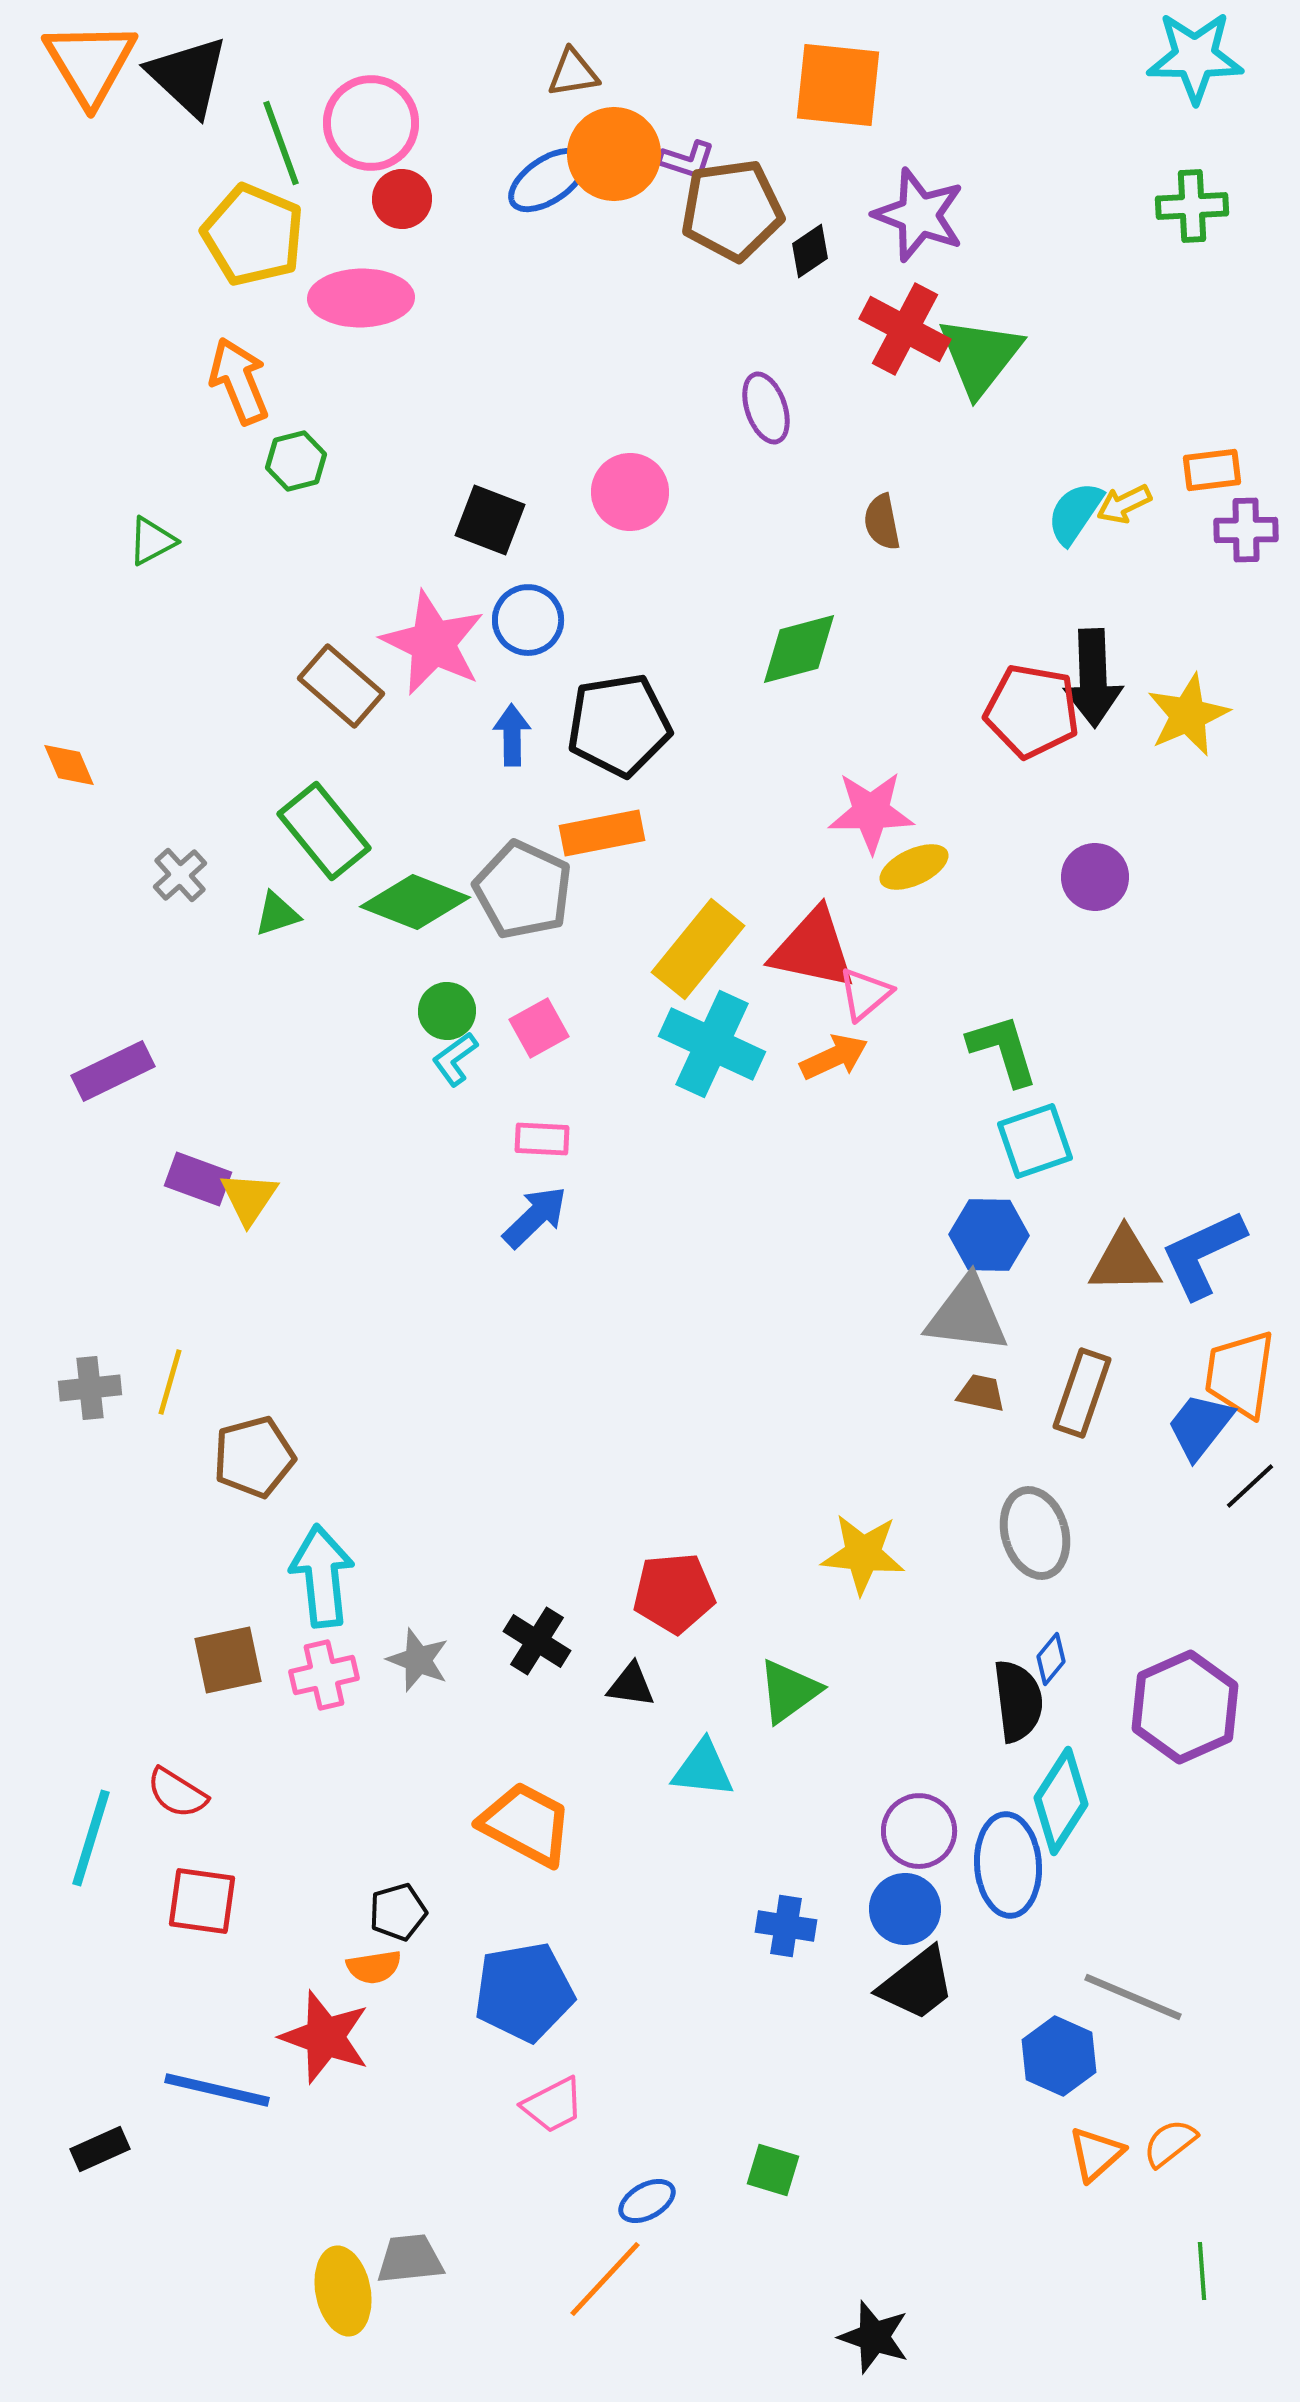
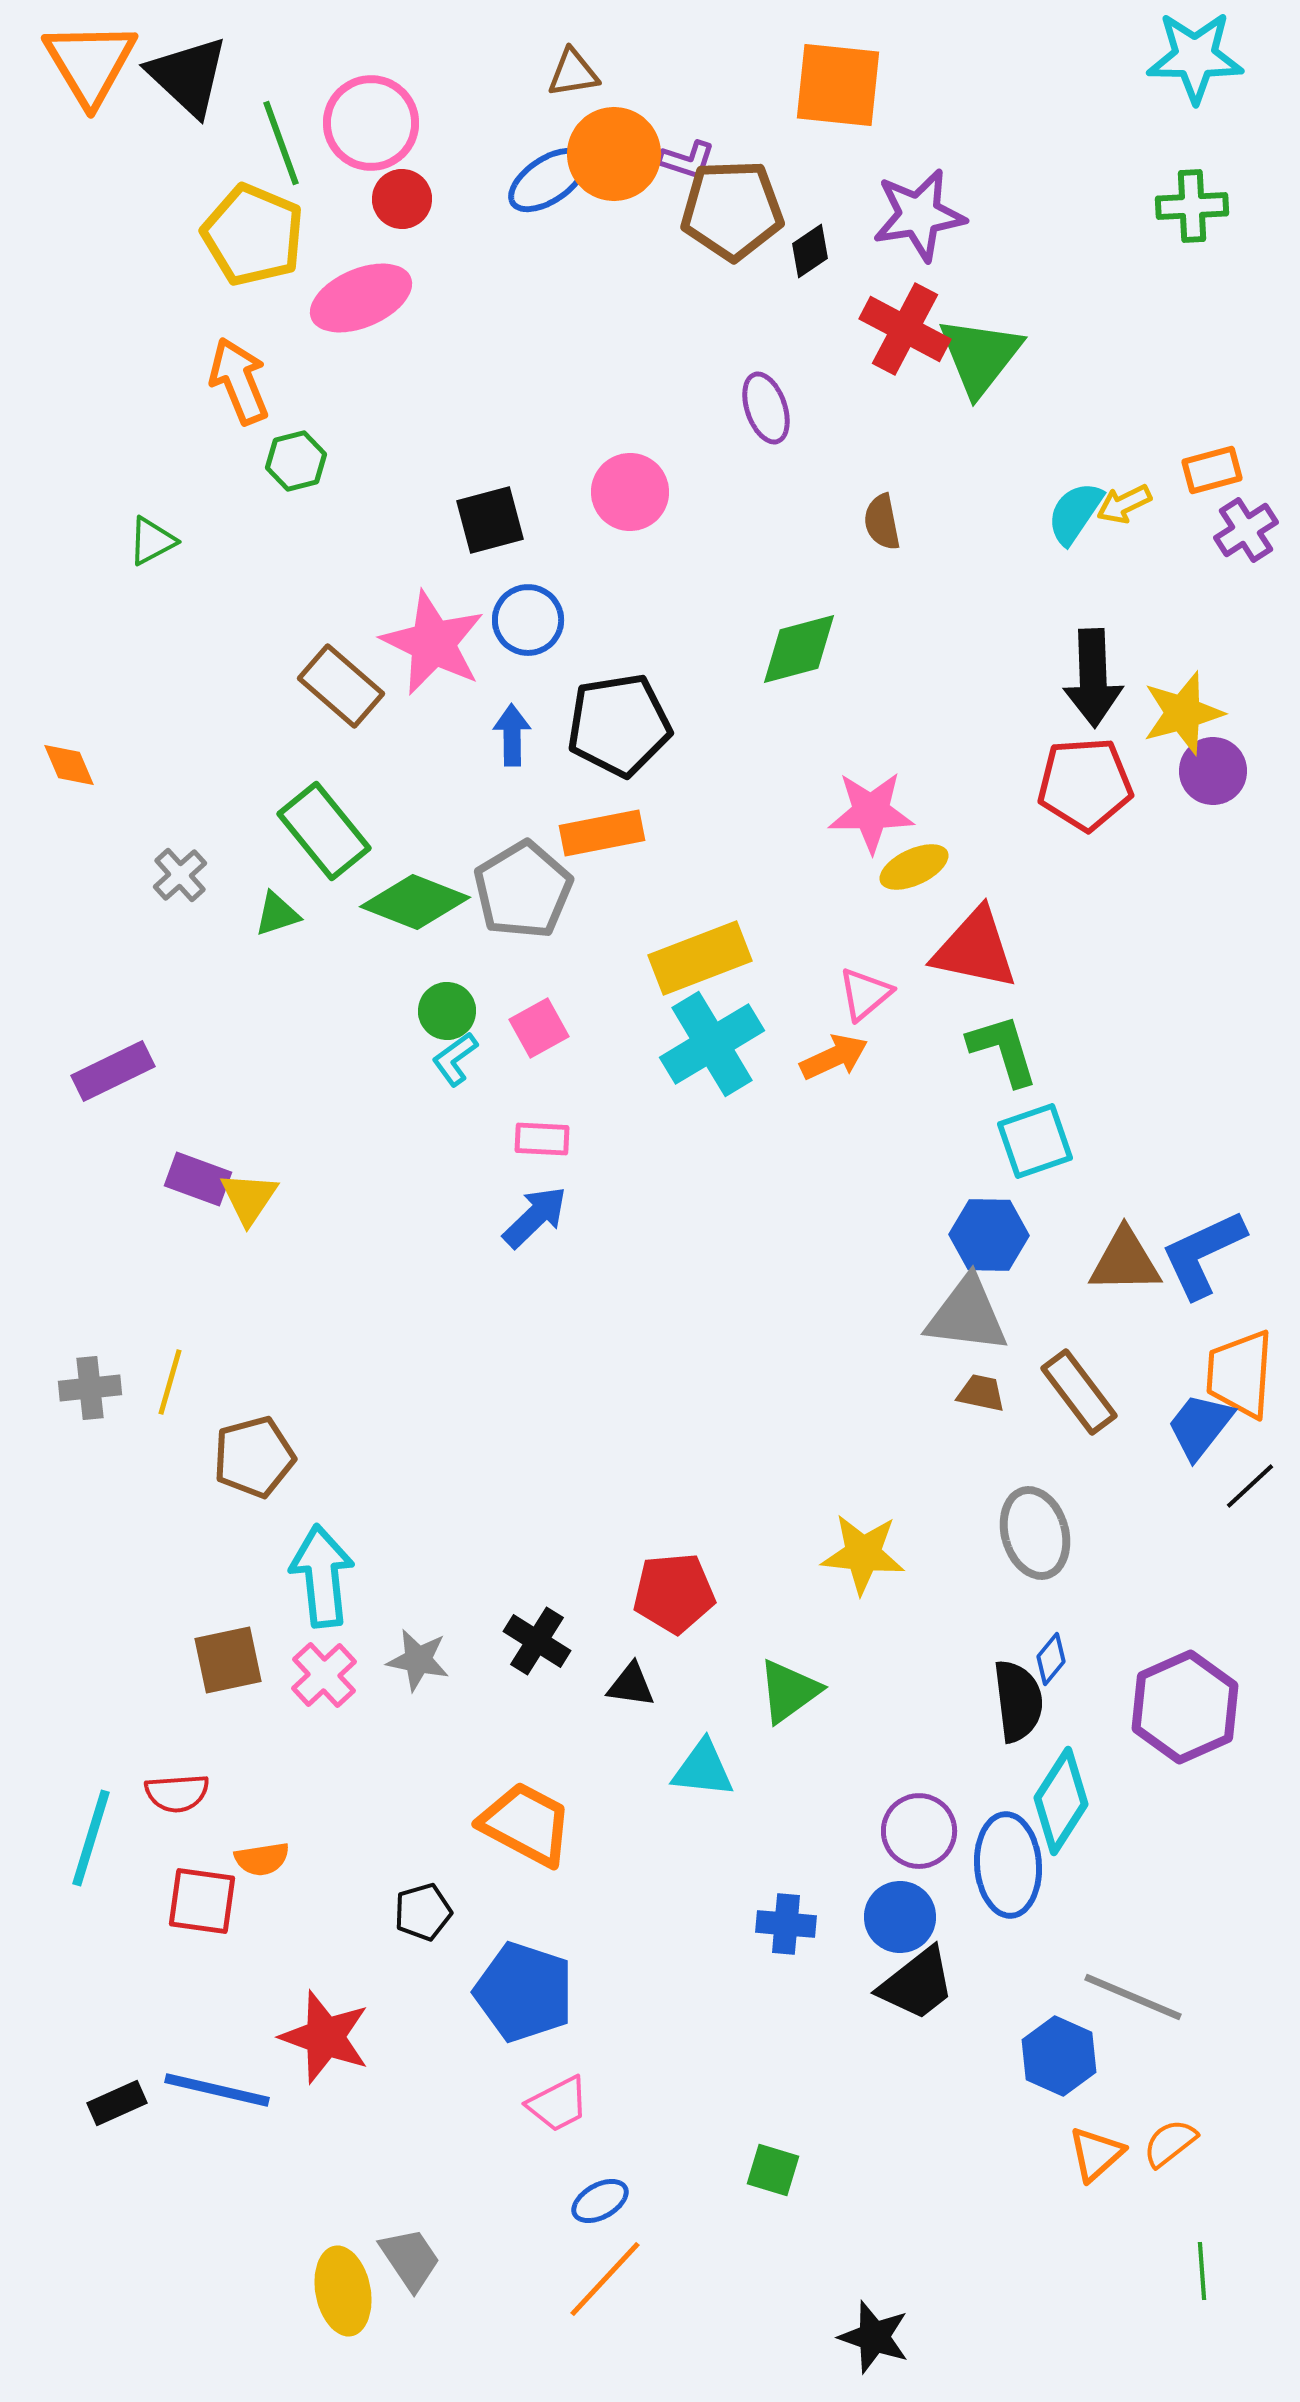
brown pentagon at (732, 210): rotated 6 degrees clockwise
purple star at (919, 215): rotated 30 degrees counterclockwise
pink ellipse at (361, 298): rotated 22 degrees counterclockwise
orange rectangle at (1212, 470): rotated 8 degrees counterclockwise
black square at (490, 520): rotated 36 degrees counterclockwise
purple cross at (1246, 530): rotated 32 degrees counterclockwise
red pentagon at (1032, 711): moved 53 px right, 73 px down; rotated 14 degrees counterclockwise
yellow star at (1188, 715): moved 5 px left, 2 px up; rotated 8 degrees clockwise
purple circle at (1095, 877): moved 118 px right, 106 px up
gray pentagon at (523, 890): rotated 16 degrees clockwise
yellow rectangle at (698, 949): moved 2 px right, 9 px down; rotated 30 degrees clockwise
red triangle at (813, 949): moved 162 px right
cyan cross at (712, 1044): rotated 34 degrees clockwise
orange trapezoid at (1240, 1374): rotated 4 degrees counterclockwise
brown rectangle at (1082, 1393): moved 3 px left, 1 px up; rotated 56 degrees counterclockwise
gray star at (418, 1660): rotated 10 degrees counterclockwise
pink cross at (324, 1675): rotated 30 degrees counterclockwise
red semicircle at (177, 1793): rotated 36 degrees counterclockwise
blue circle at (905, 1909): moved 5 px left, 8 px down
black pentagon at (398, 1912): moved 25 px right
blue cross at (786, 1926): moved 2 px up; rotated 4 degrees counterclockwise
orange semicircle at (374, 1967): moved 112 px left, 108 px up
blue pentagon at (524, 1992): rotated 28 degrees clockwise
pink trapezoid at (553, 2105): moved 5 px right, 1 px up
black rectangle at (100, 2149): moved 17 px right, 46 px up
blue ellipse at (647, 2201): moved 47 px left
gray trapezoid at (410, 2259): rotated 62 degrees clockwise
